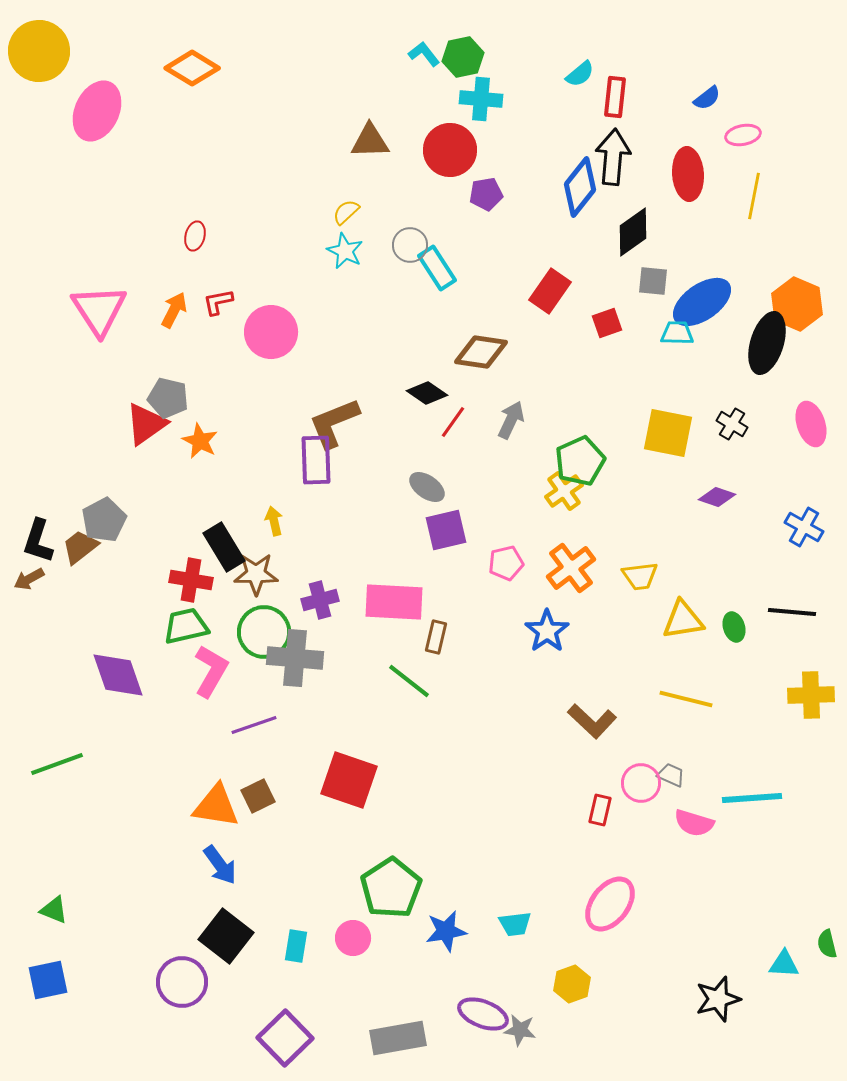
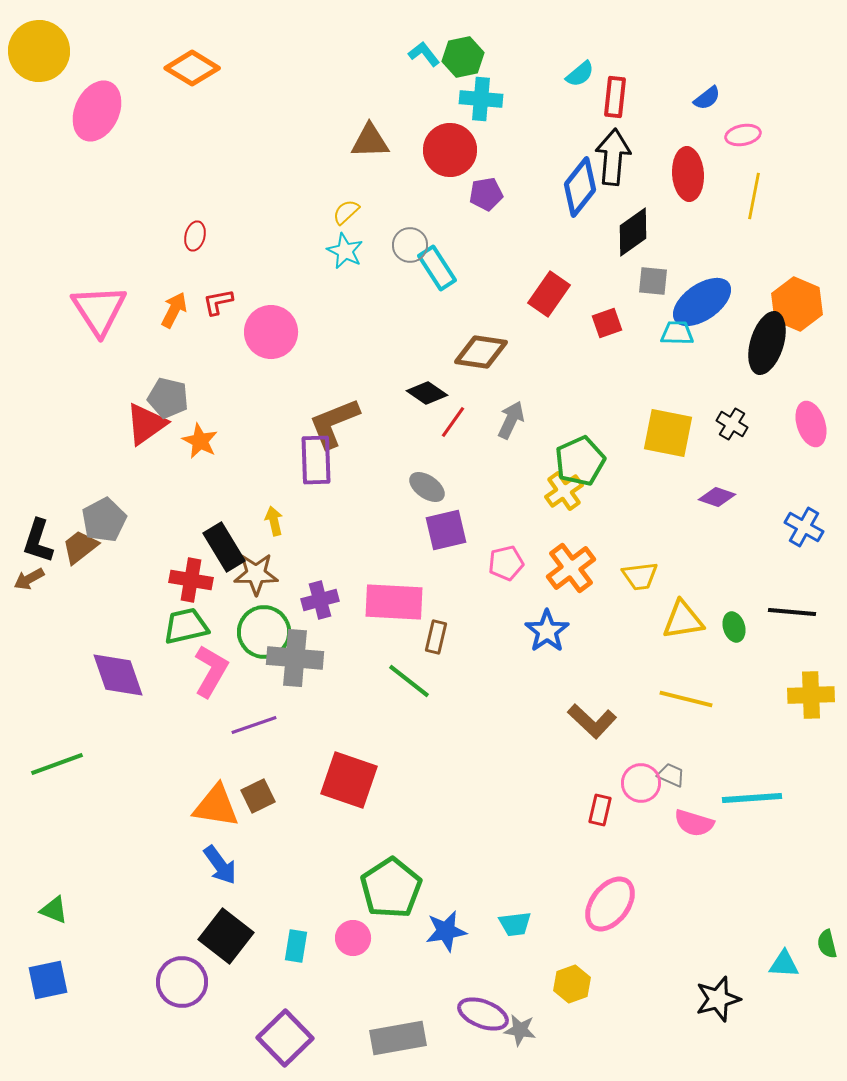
red rectangle at (550, 291): moved 1 px left, 3 px down
